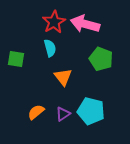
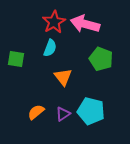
cyan semicircle: rotated 36 degrees clockwise
